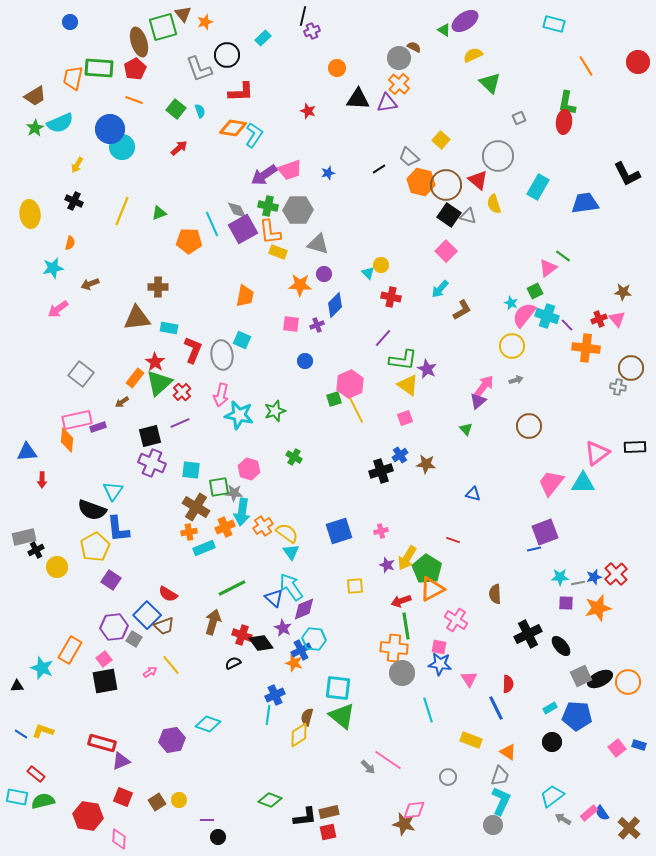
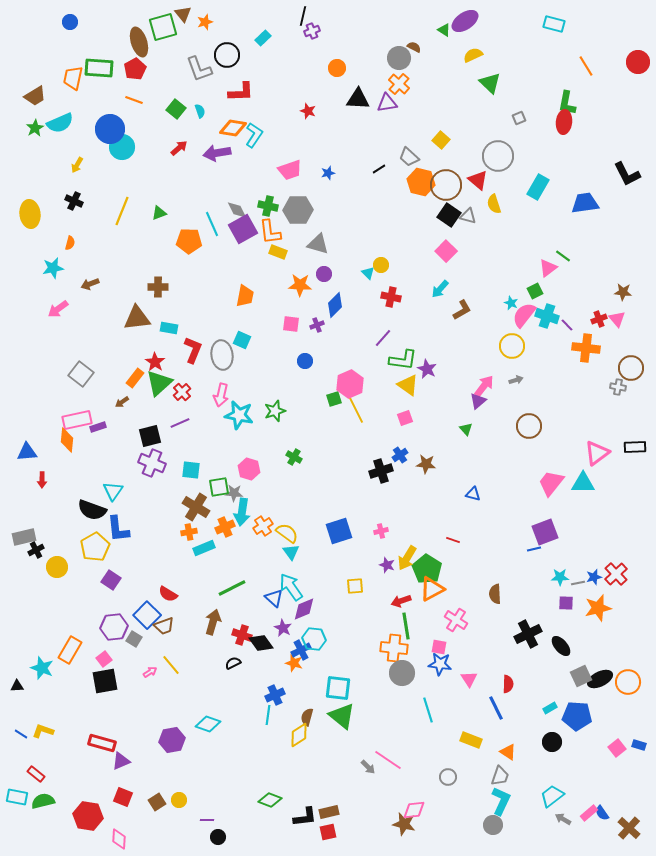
purple arrow at (264, 175): moved 47 px left, 22 px up; rotated 24 degrees clockwise
